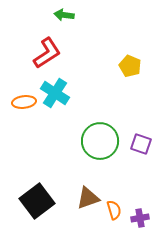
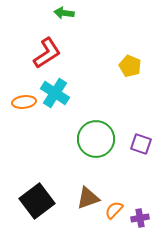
green arrow: moved 2 px up
green circle: moved 4 px left, 2 px up
orange semicircle: rotated 120 degrees counterclockwise
